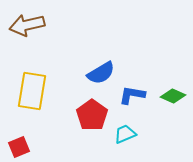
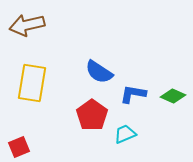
blue semicircle: moved 2 px left, 1 px up; rotated 64 degrees clockwise
yellow rectangle: moved 8 px up
blue L-shape: moved 1 px right, 1 px up
